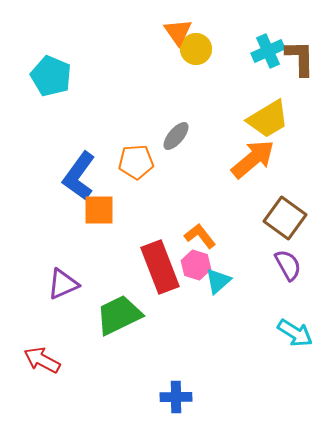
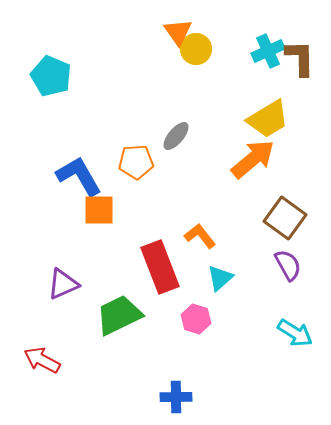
blue L-shape: rotated 114 degrees clockwise
pink hexagon: moved 54 px down
cyan triangle: moved 2 px right, 3 px up
